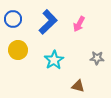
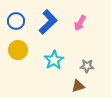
blue circle: moved 3 px right, 2 px down
pink arrow: moved 1 px right, 1 px up
gray star: moved 10 px left, 8 px down
brown triangle: rotated 32 degrees counterclockwise
